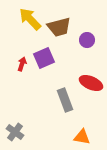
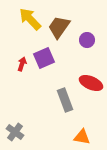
brown trapezoid: rotated 140 degrees clockwise
